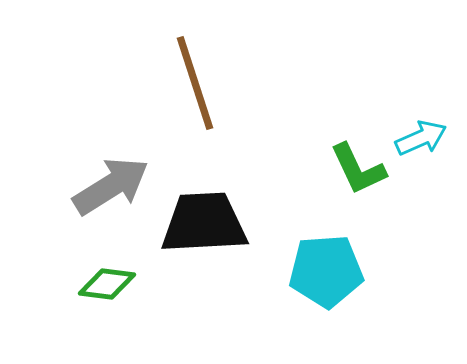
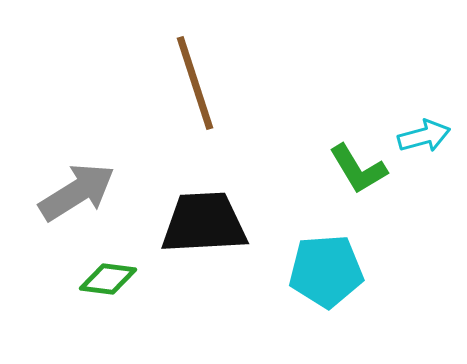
cyan arrow: moved 3 px right, 2 px up; rotated 9 degrees clockwise
green L-shape: rotated 6 degrees counterclockwise
gray arrow: moved 34 px left, 6 px down
green diamond: moved 1 px right, 5 px up
